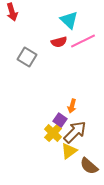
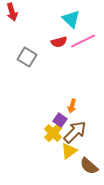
cyan triangle: moved 2 px right, 1 px up
